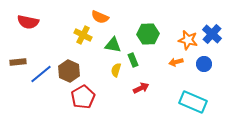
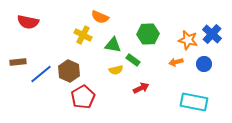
green rectangle: rotated 32 degrees counterclockwise
yellow semicircle: rotated 120 degrees counterclockwise
cyan rectangle: moved 1 px right; rotated 12 degrees counterclockwise
